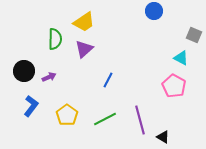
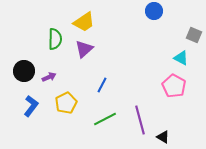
blue line: moved 6 px left, 5 px down
yellow pentagon: moved 1 px left, 12 px up; rotated 10 degrees clockwise
